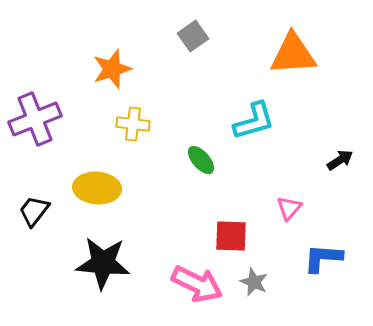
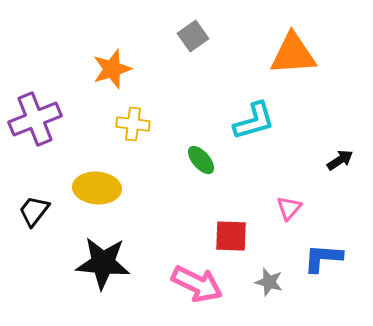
gray star: moved 15 px right; rotated 8 degrees counterclockwise
